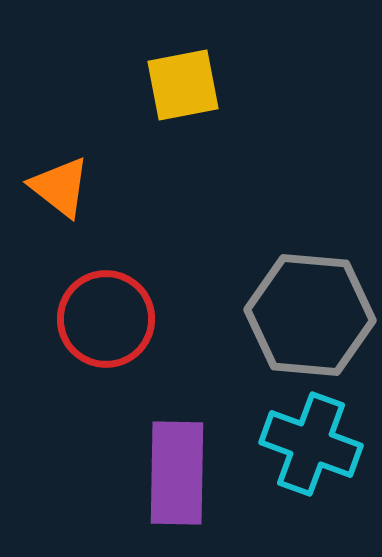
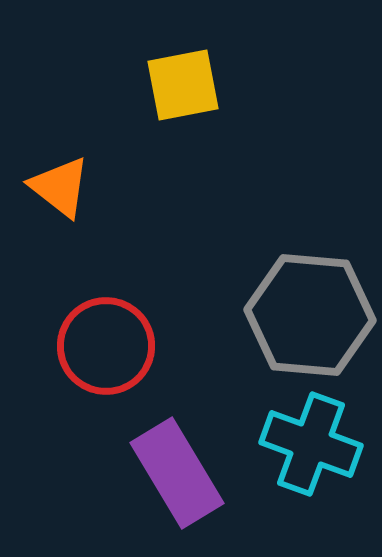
red circle: moved 27 px down
purple rectangle: rotated 32 degrees counterclockwise
